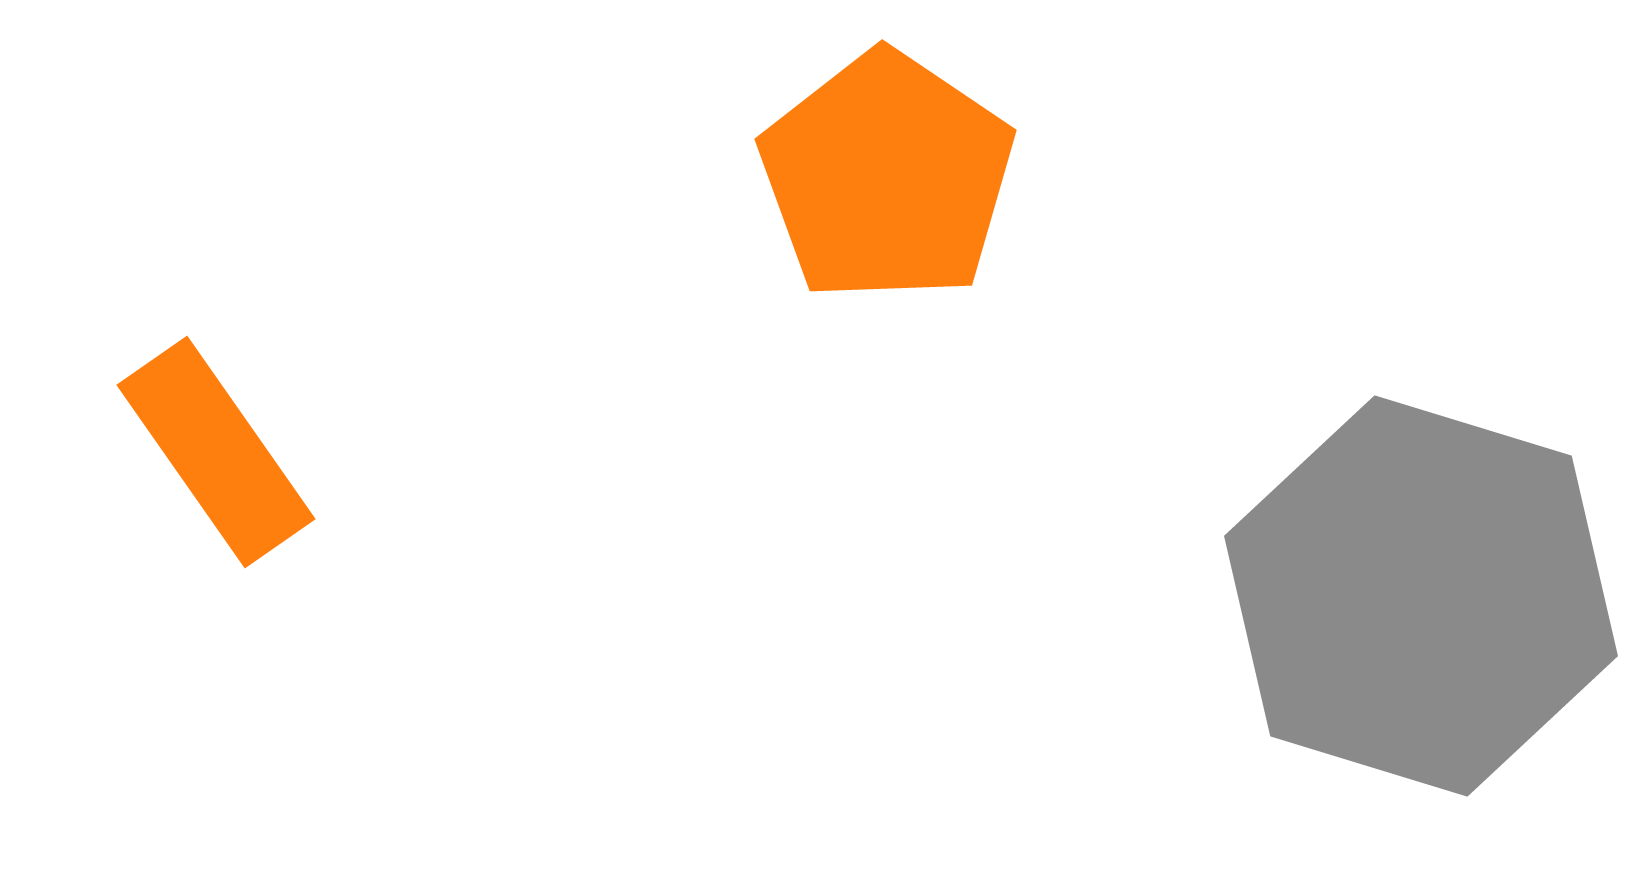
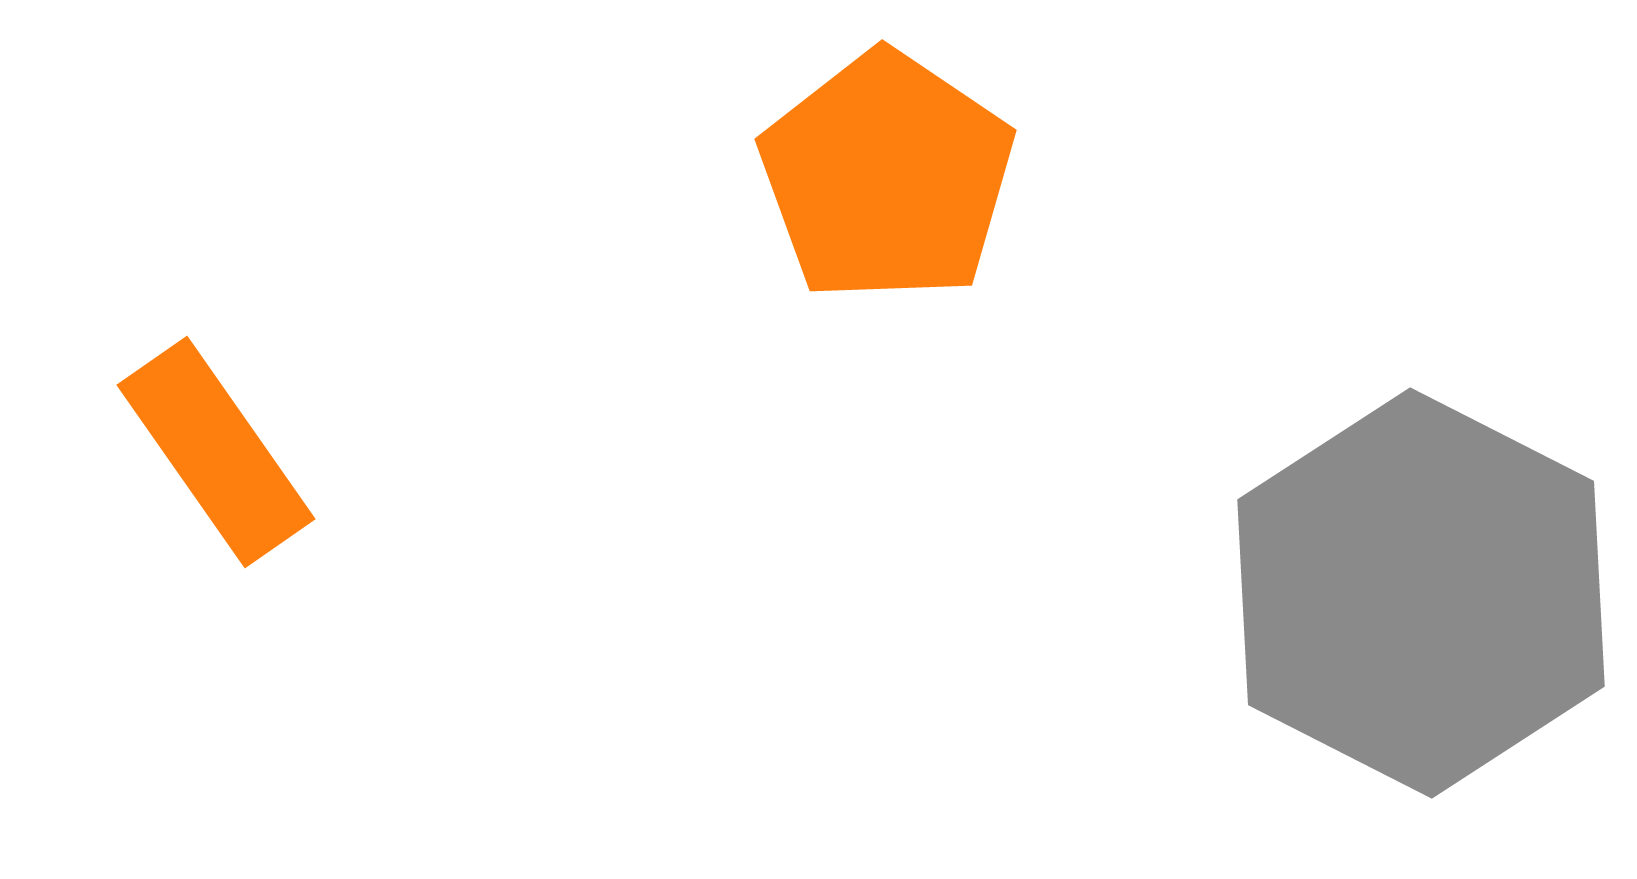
gray hexagon: moved 3 px up; rotated 10 degrees clockwise
